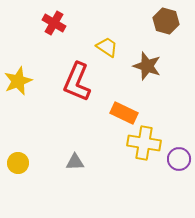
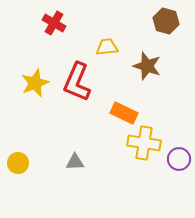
yellow trapezoid: rotated 40 degrees counterclockwise
yellow star: moved 17 px right, 2 px down
